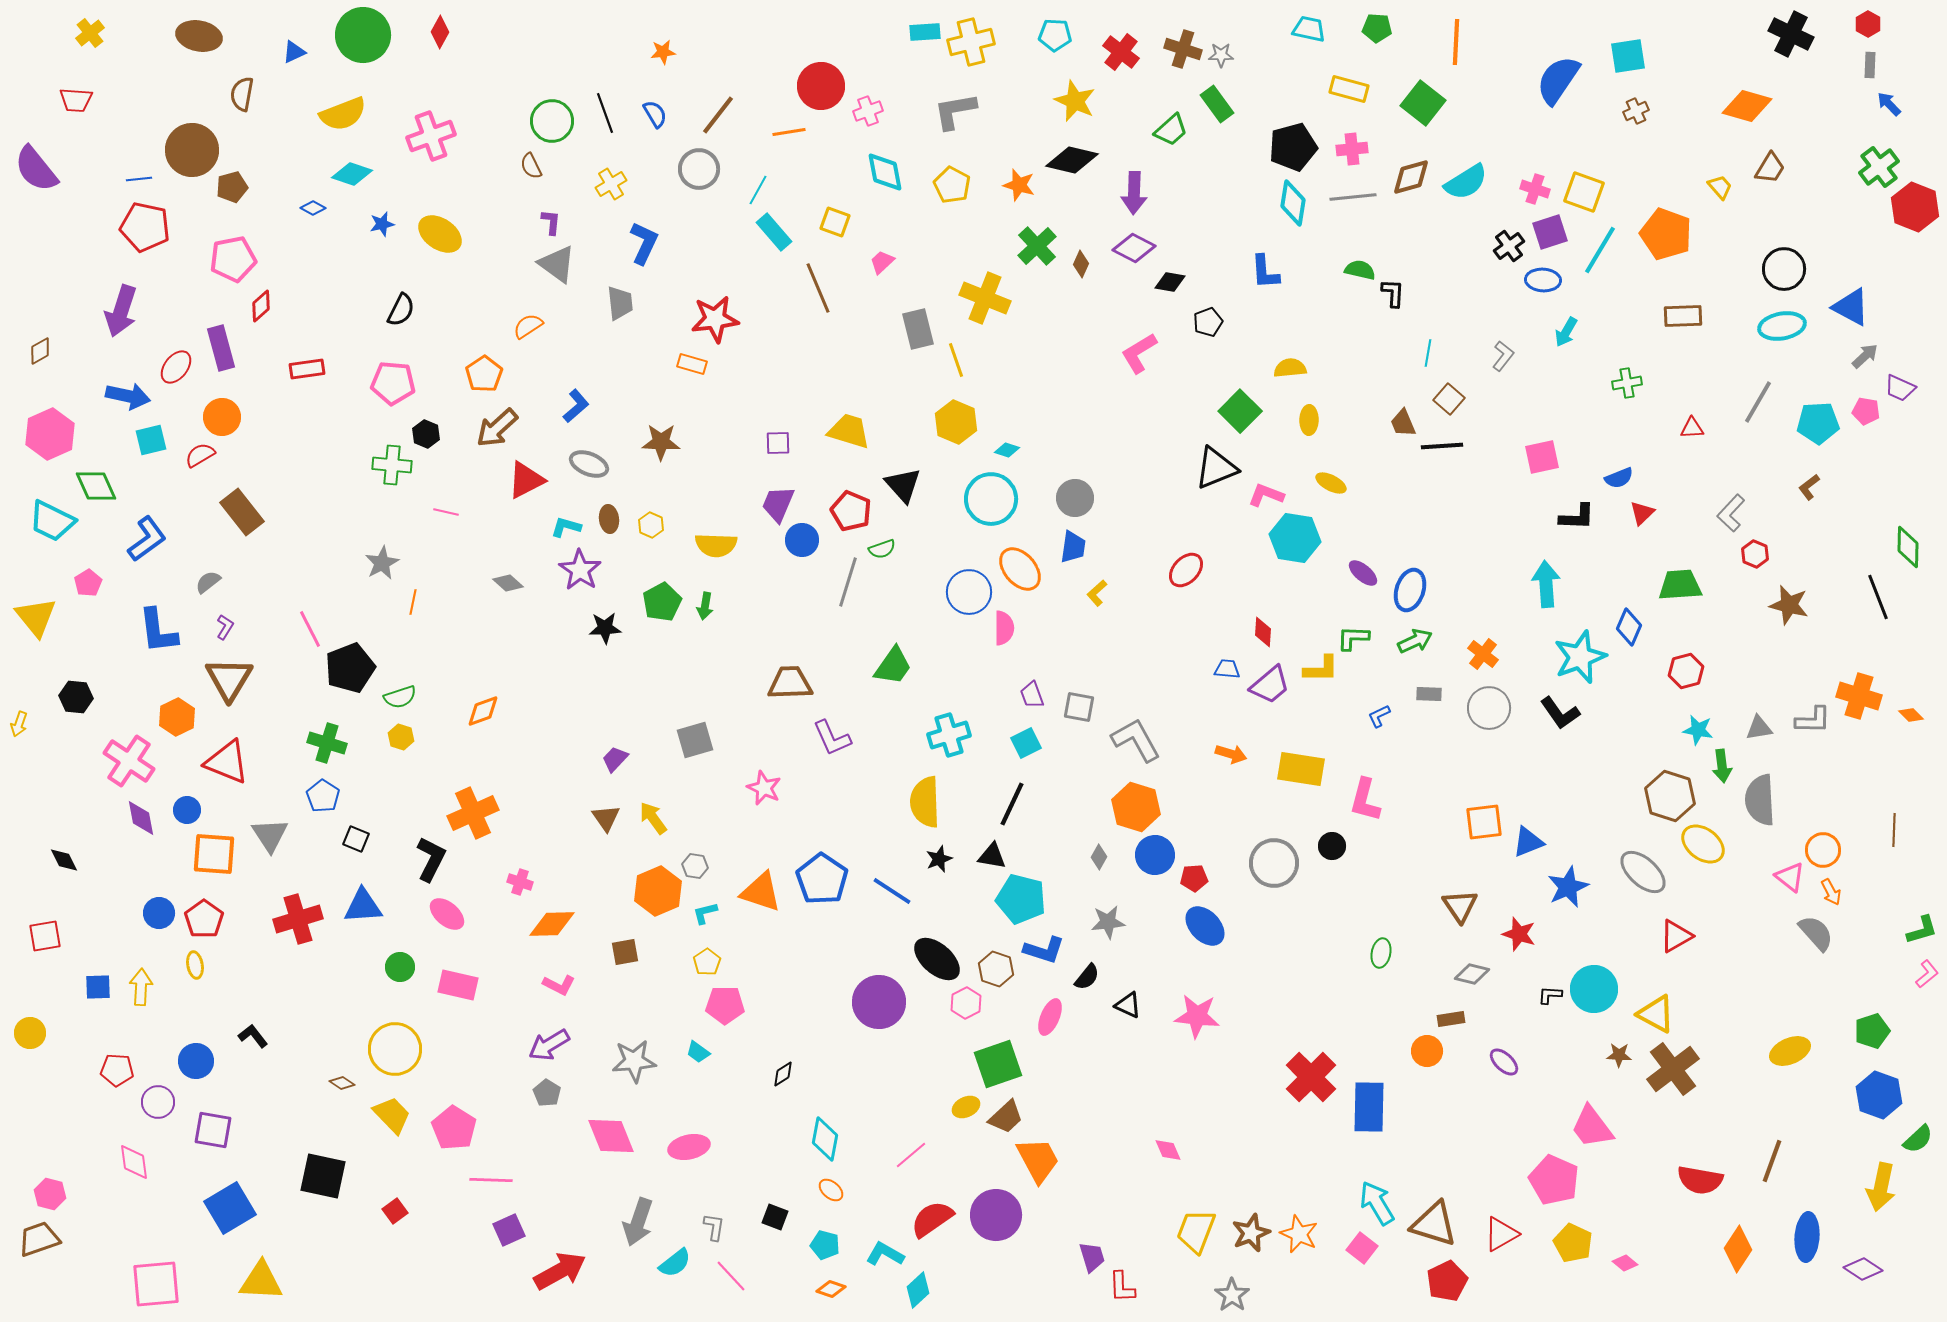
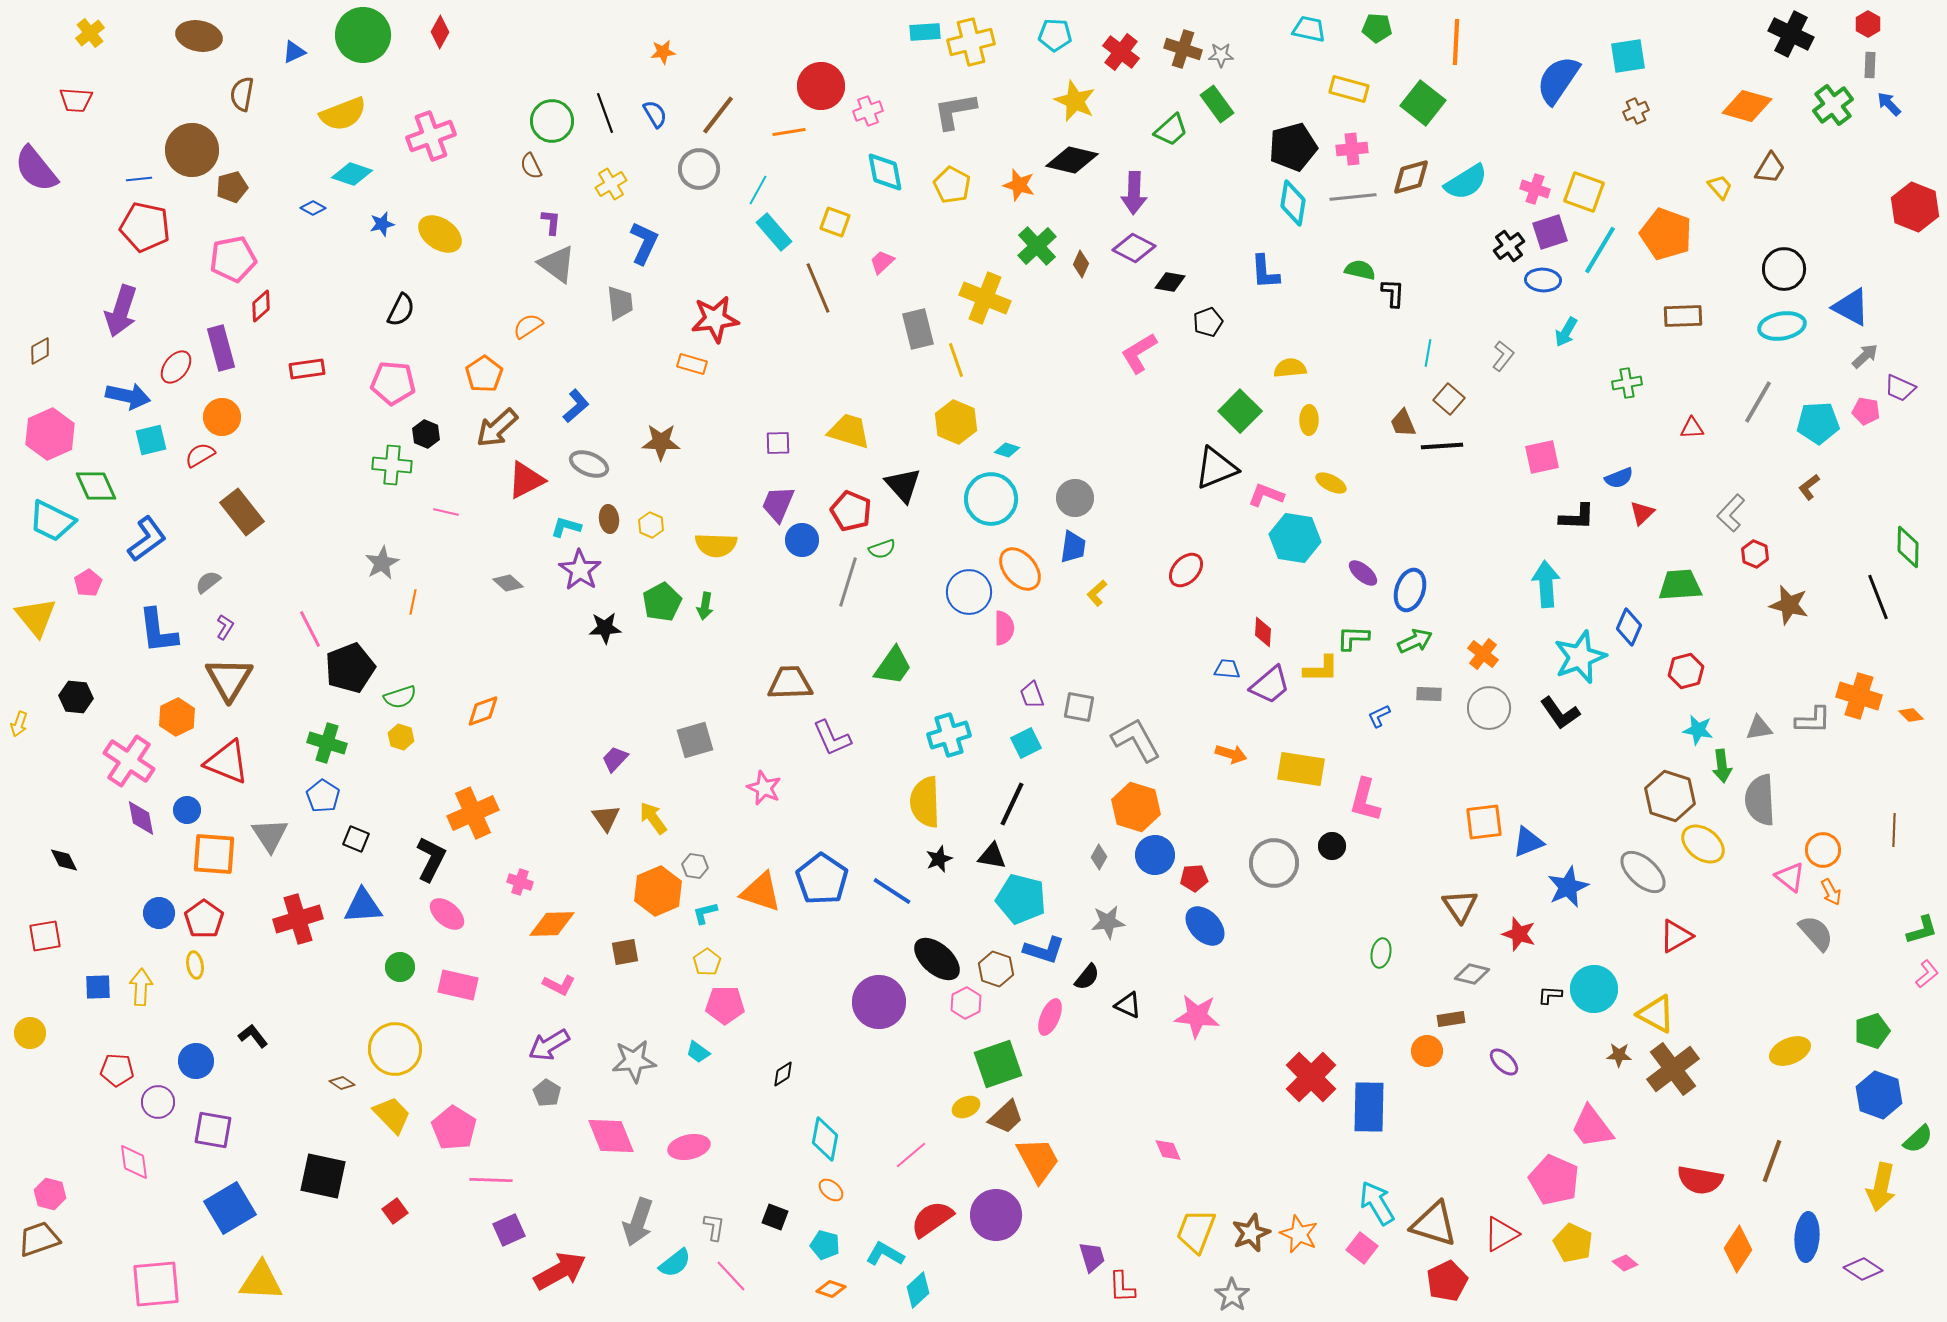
green cross at (1879, 167): moved 46 px left, 62 px up
